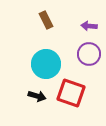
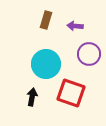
brown rectangle: rotated 42 degrees clockwise
purple arrow: moved 14 px left
black arrow: moved 5 px left, 1 px down; rotated 96 degrees counterclockwise
